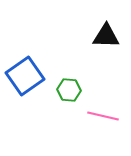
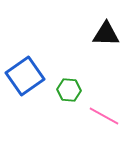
black triangle: moved 2 px up
pink line: moved 1 px right; rotated 16 degrees clockwise
